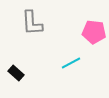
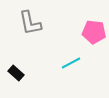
gray L-shape: moved 2 px left; rotated 8 degrees counterclockwise
